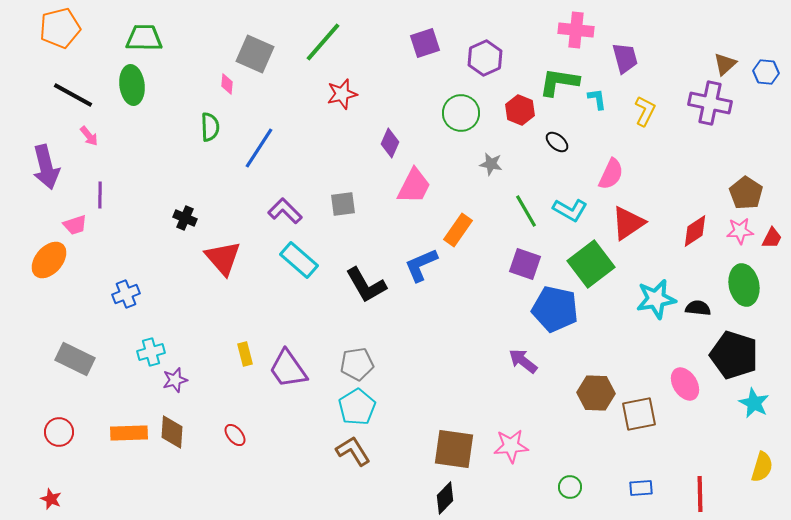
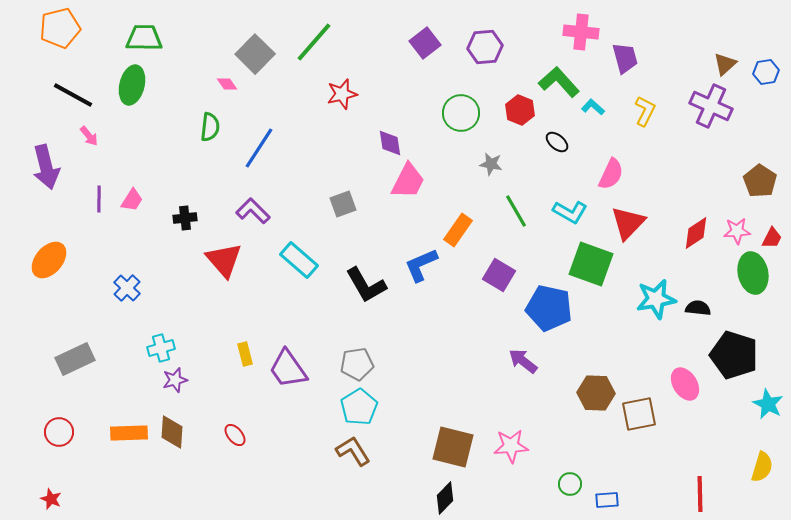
pink cross at (576, 30): moved 5 px right, 2 px down
green line at (323, 42): moved 9 px left
purple square at (425, 43): rotated 20 degrees counterclockwise
gray square at (255, 54): rotated 21 degrees clockwise
purple hexagon at (485, 58): moved 11 px up; rotated 20 degrees clockwise
blue hexagon at (766, 72): rotated 15 degrees counterclockwise
green L-shape at (559, 82): rotated 39 degrees clockwise
pink diamond at (227, 84): rotated 40 degrees counterclockwise
green ellipse at (132, 85): rotated 21 degrees clockwise
cyan L-shape at (597, 99): moved 4 px left, 8 px down; rotated 40 degrees counterclockwise
purple cross at (710, 103): moved 1 px right, 3 px down; rotated 12 degrees clockwise
green semicircle at (210, 127): rotated 8 degrees clockwise
purple diamond at (390, 143): rotated 32 degrees counterclockwise
pink trapezoid at (414, 186): moved 6 px left, 5 px up
brown pentagon at (746, 193): moved 14 px right, 12 px up
purple line at (100, 195): moved 1 px left, 4 px down
gray square at (343, 204): rotated 12 degrees counterclockwise
cyan L-shape at (570, 210): moved 2 px down
purple L-shape at (285, 211): moved 32 px left
green line at (526, 211): moved 10 px left
black cross at (185, 218): rotated 30 degrees counterclockwise
red triangle at (628, 223): rotated 12 degrees counterclockwise
pink trapezoid at (75, 225): moved 57 px right, 25 px up; rotated 40 degrees counterclockwise
red diamond at (695, 231): moved 1 px right, 2 px down
pink star at (740, 231): moved 3 px left
red triangle at (223, 258): moved 1 px right, 2 px down
purple square at (525, 264): moved 26 px left, 11 px down; rotated 12 degrees clockwise
green square at (591, 264): rotated 33 degrees counterclockwise
green ellipse at (744, 285): moved 9 px right, 12 px up
blue cross at (126, 294): moved 1 px right, 6 px up; rotated 24 degrees counterclockwise
blue pentagon at (555, 309): moved 6 px left, 1 px up
cyan cross at (151, 352): moved 10 px right, 4 px up
gray rectangle at (75, 359): rotated 51 degrees counterclockwise
cyan star at (754, 403): moved 14 px right, 1 px down
cyan pentagon at (357, 407): moved 2 px right
brown square at (454, 449): moved 1 px left, 2 px up; rotated 6 degrees clockwise
green circle at (570, 487): moved 3 px up
blue rectangle at (641, 488): moved 34 px left, 12 px down
